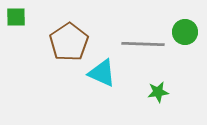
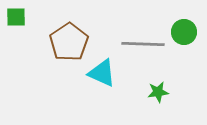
green circle: moved 1 px left
